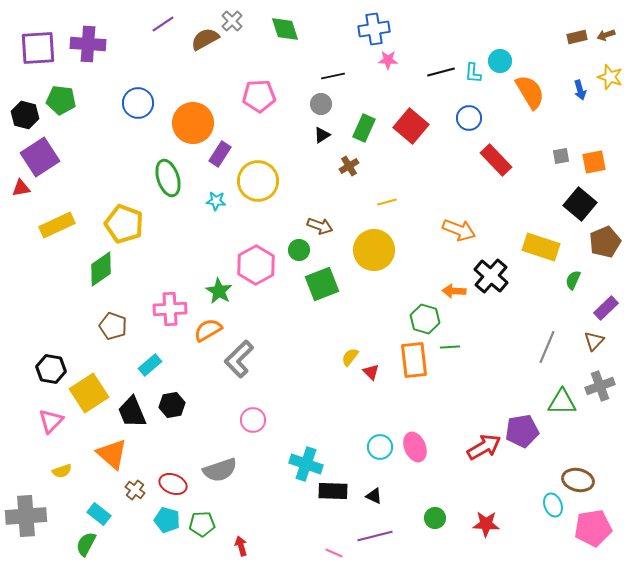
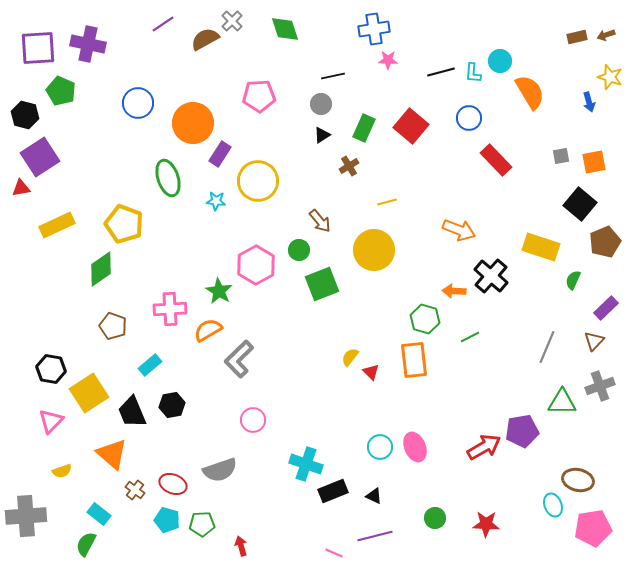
purple cross at (88, 44): rotated 8 degrees clockwise
blue arrow at (580, 90): moved 9 px right, 12 px down
green pentagon at (61, 100): moved 9 px up; rotated 16 degrees clockwise
brown arrow at (320, 226): moved 5 px up; rotated 30 degrees clockwise
green line at (450, 347): moved 20 px right, 10 px up; rotated 24 degrees counterclockwise
black rectangle at (333, 491): rotated 24 degrees counterclockwise
